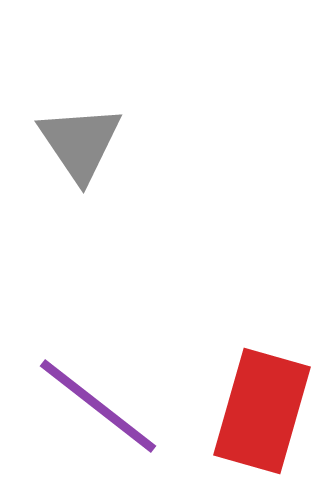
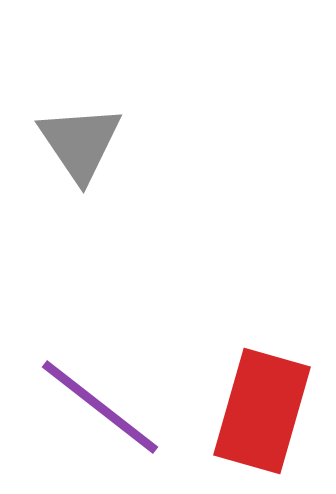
purple line: moved 2 px right, 1 px down
